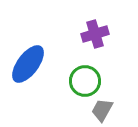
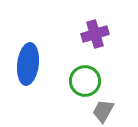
blue ellipse: rotated 30 degrees counterclockwise
gray trapezoid: moved 1 px right, 1 px down
